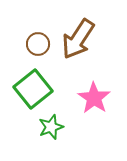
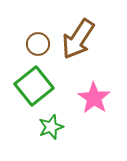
green square: moved 1 px right, 3 px up
